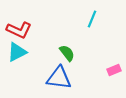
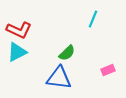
cyan line: moved 1 px right
green semicircle: rotated 84 degrees clockwise
pink rectangle: moved 6 px left
